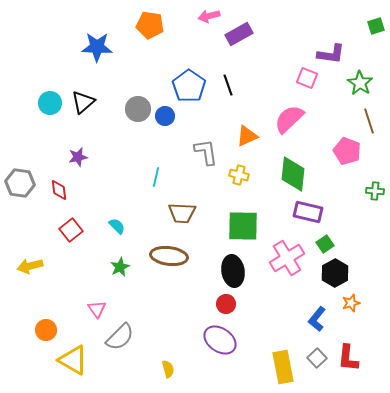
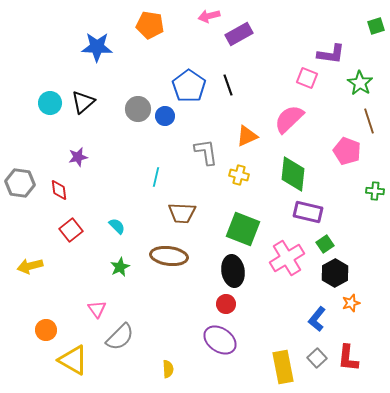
green square at (243, 226): moved 3 px down; rotated 20 degrees clockwise
yellow semicircle at (168, 369): rotated 12 degrees clockwise
